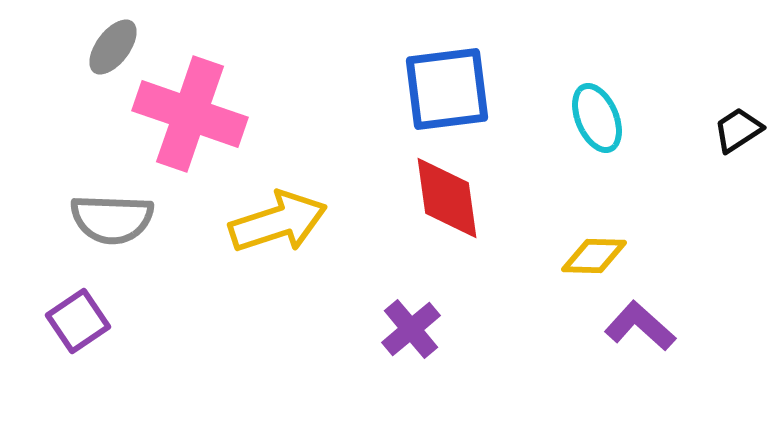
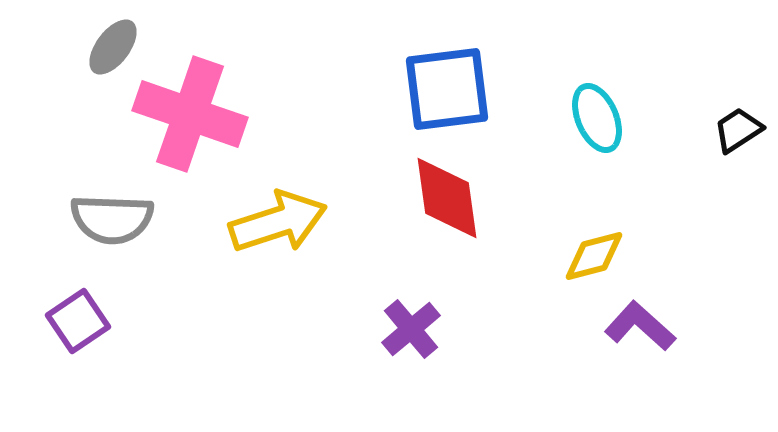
yellow diamond: rotated 16 degrees counterclockwise
